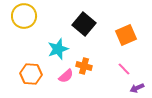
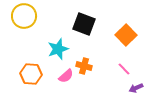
black square: rotated 20 degrees counterclockwise
orange square: rotated 20 degrees counterclockwise
purple arrow: moved 1 px left
